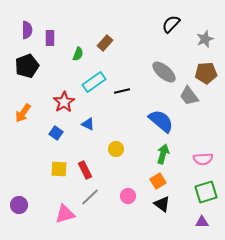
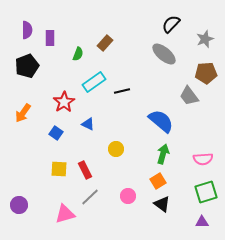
gray ellipse: moved 18 px up
